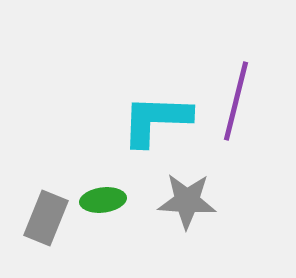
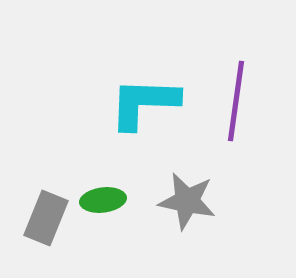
purple line: rotated 6 degrees counterclockwise
cyan L-shape: moved 12 px left, 17 px up
gray star: rotated 8 degrees clockwise
